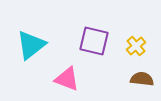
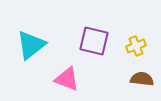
yellow cross: rotated 18 degrees clockwise
